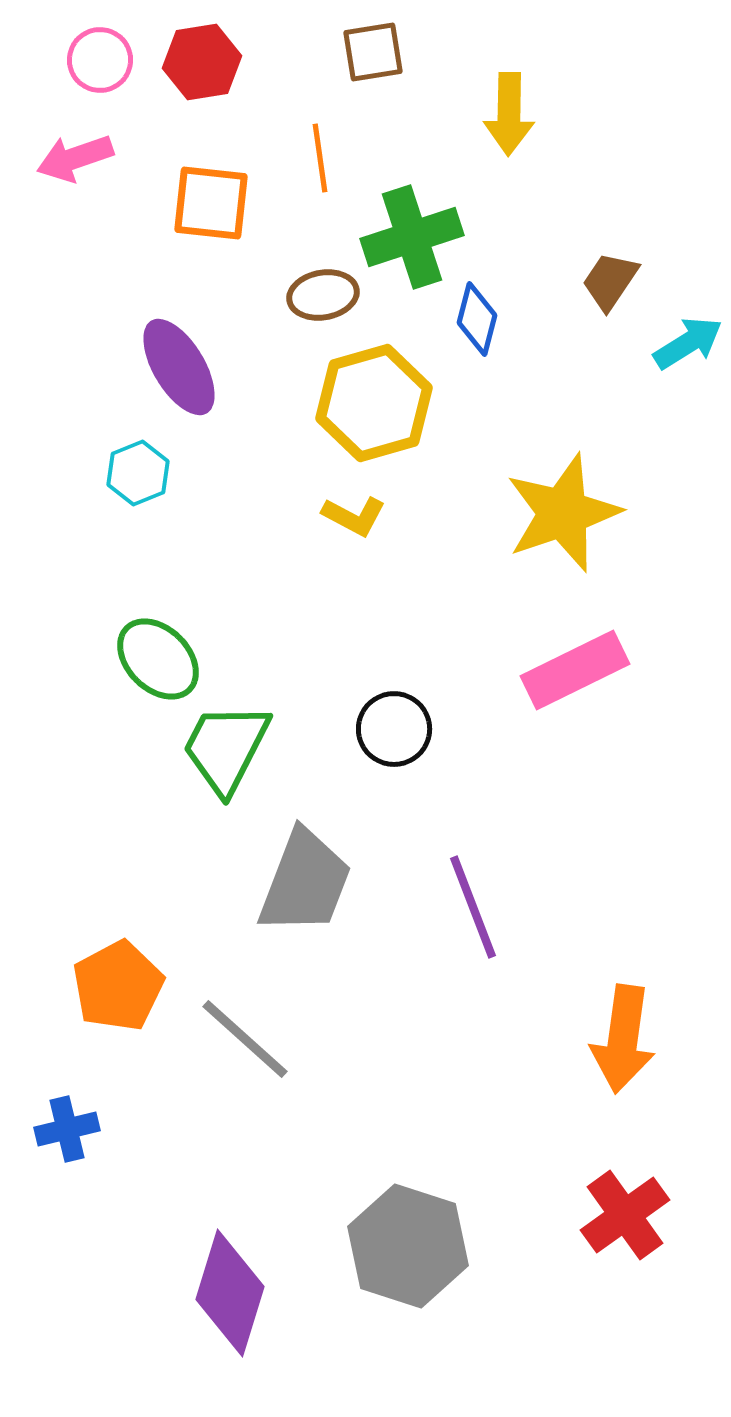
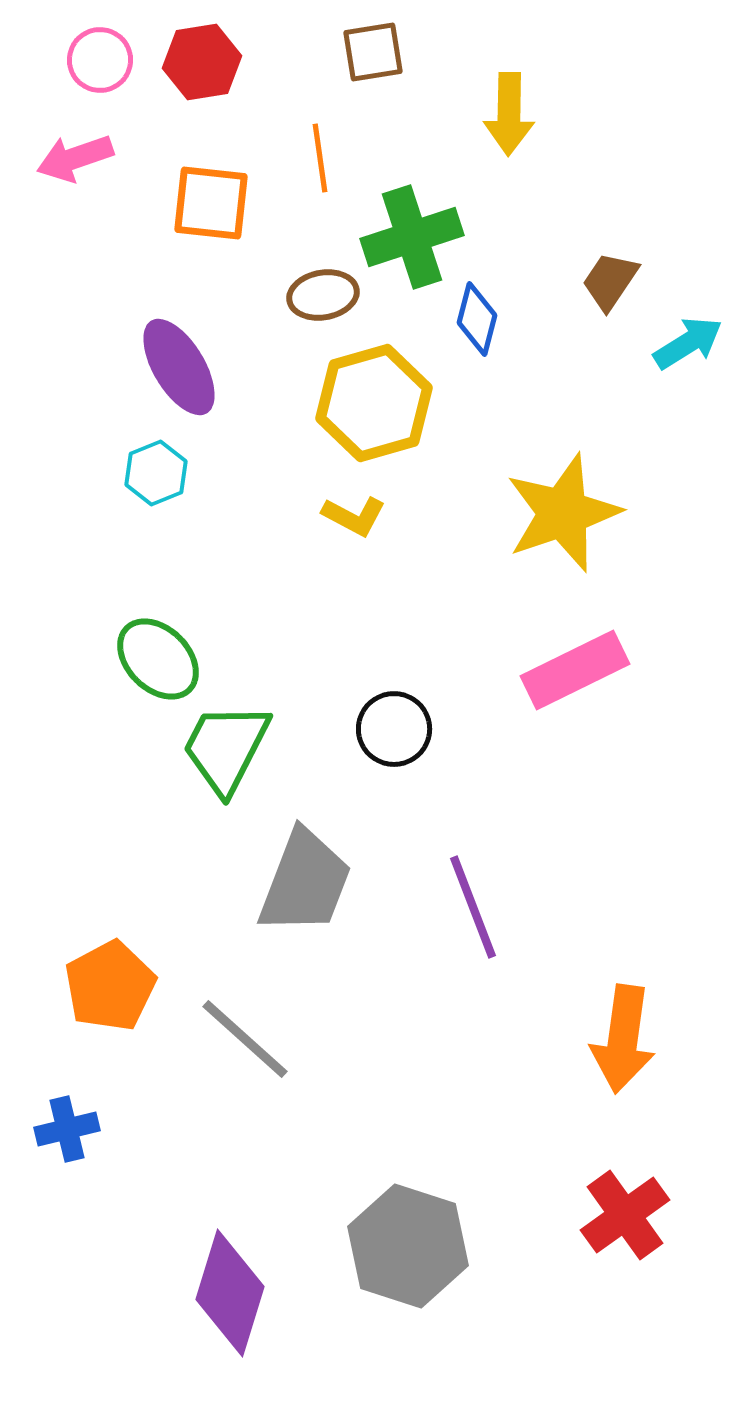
cyan hexagon: moved 18 px right
orange pentagon: moved 8 px left
